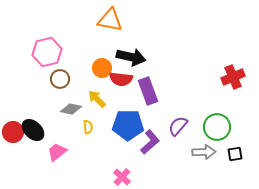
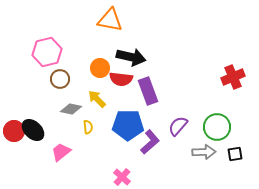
orange circle: moved 2 px left
red circle: moved 1 px right, 1 px up
pink trapezoid: moved 4 px right
